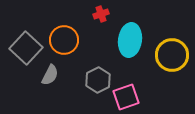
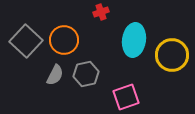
red cross: moved 2 px up
cyan ellipse: moved 4 px right
gray square: moved 7 px up
gray semicircle: moved 5 px right
gray hexagon: moved 12 px left, 6 px up; rotated 15 degrees clockwise
